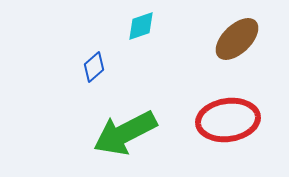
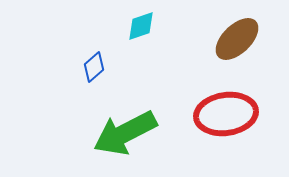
red ellipse: moved 2 px left, 6 px up
